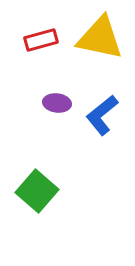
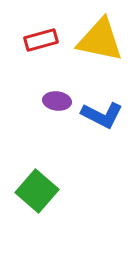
yellow triangle: moved 2 px down
purple ellipse: moved 2 px up
blue L-shape: rotated 114 degrees counterclockwise
